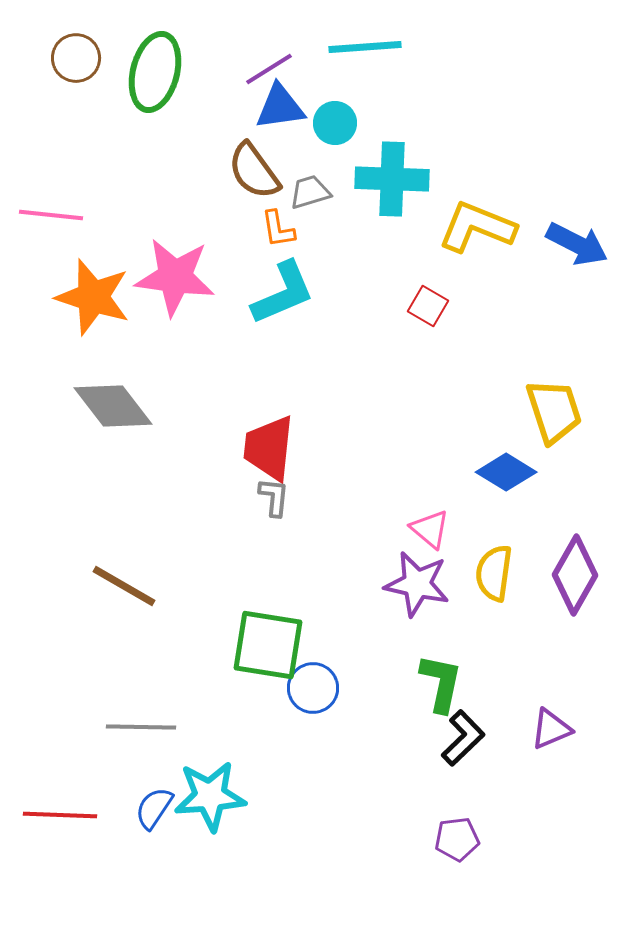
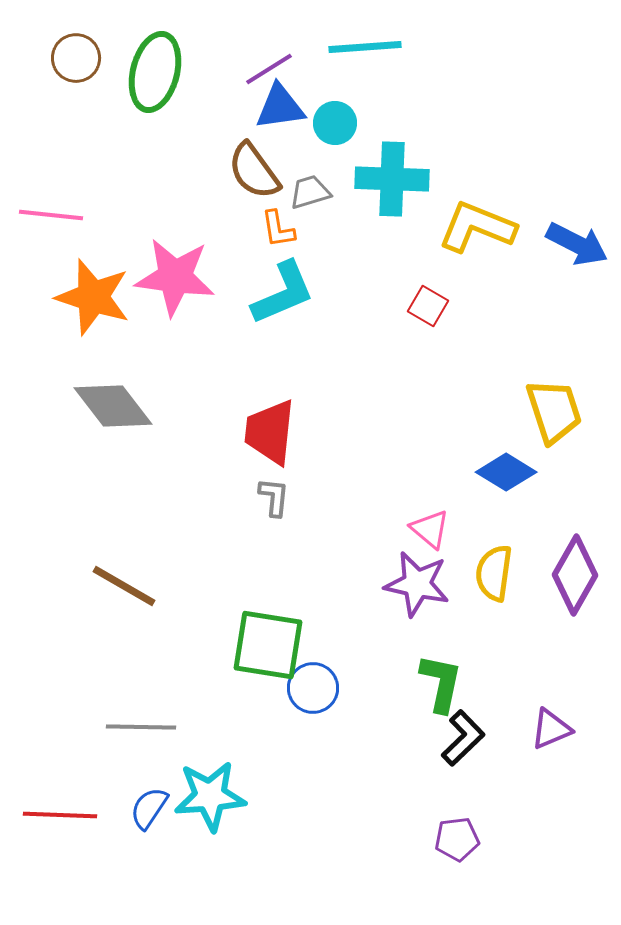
red trapezoid: moved 1 px right, 16 px up
blue semicircle: moved 5 px left
